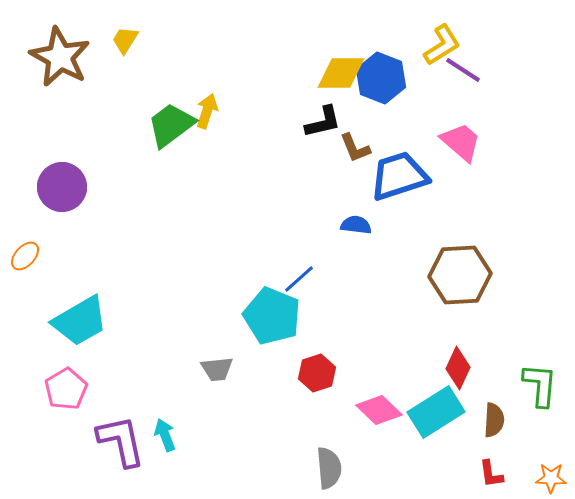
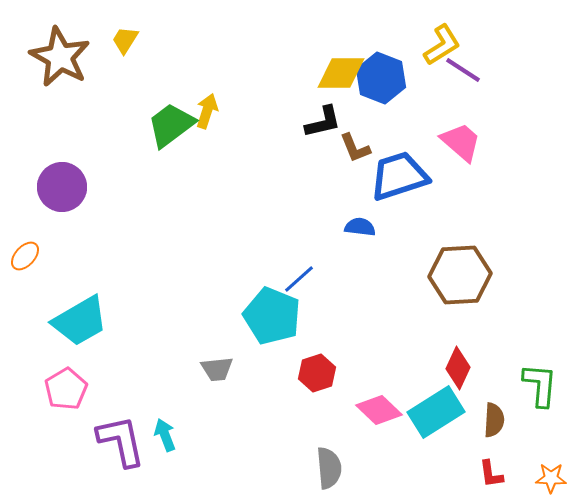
blue semicircle: moved 4 px right, 2 px down
